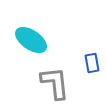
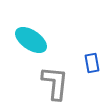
gray L-shape: rotated 12 degrees clockwise
